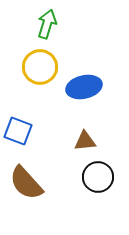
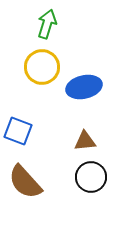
yellow circle: moved 2 px right
black circle: moved 7 px left
brown semicircle: moved 1 px left, 1 px up
